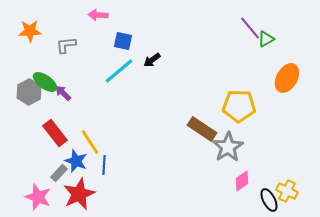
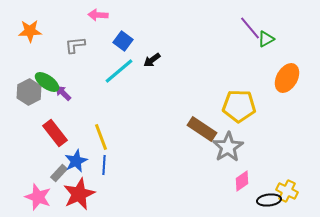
blue square: rotated 24 degrees clockwise
gray L-shape: moved 9 px right
green ellipse: moved 2 px right
yellow line: moved 11 px right, 5 px up; rotated 12 degrees clockwise
blue star: rotated 25 degrees clockwise
black ellipse: rotated 70 degrees counterclockwise
